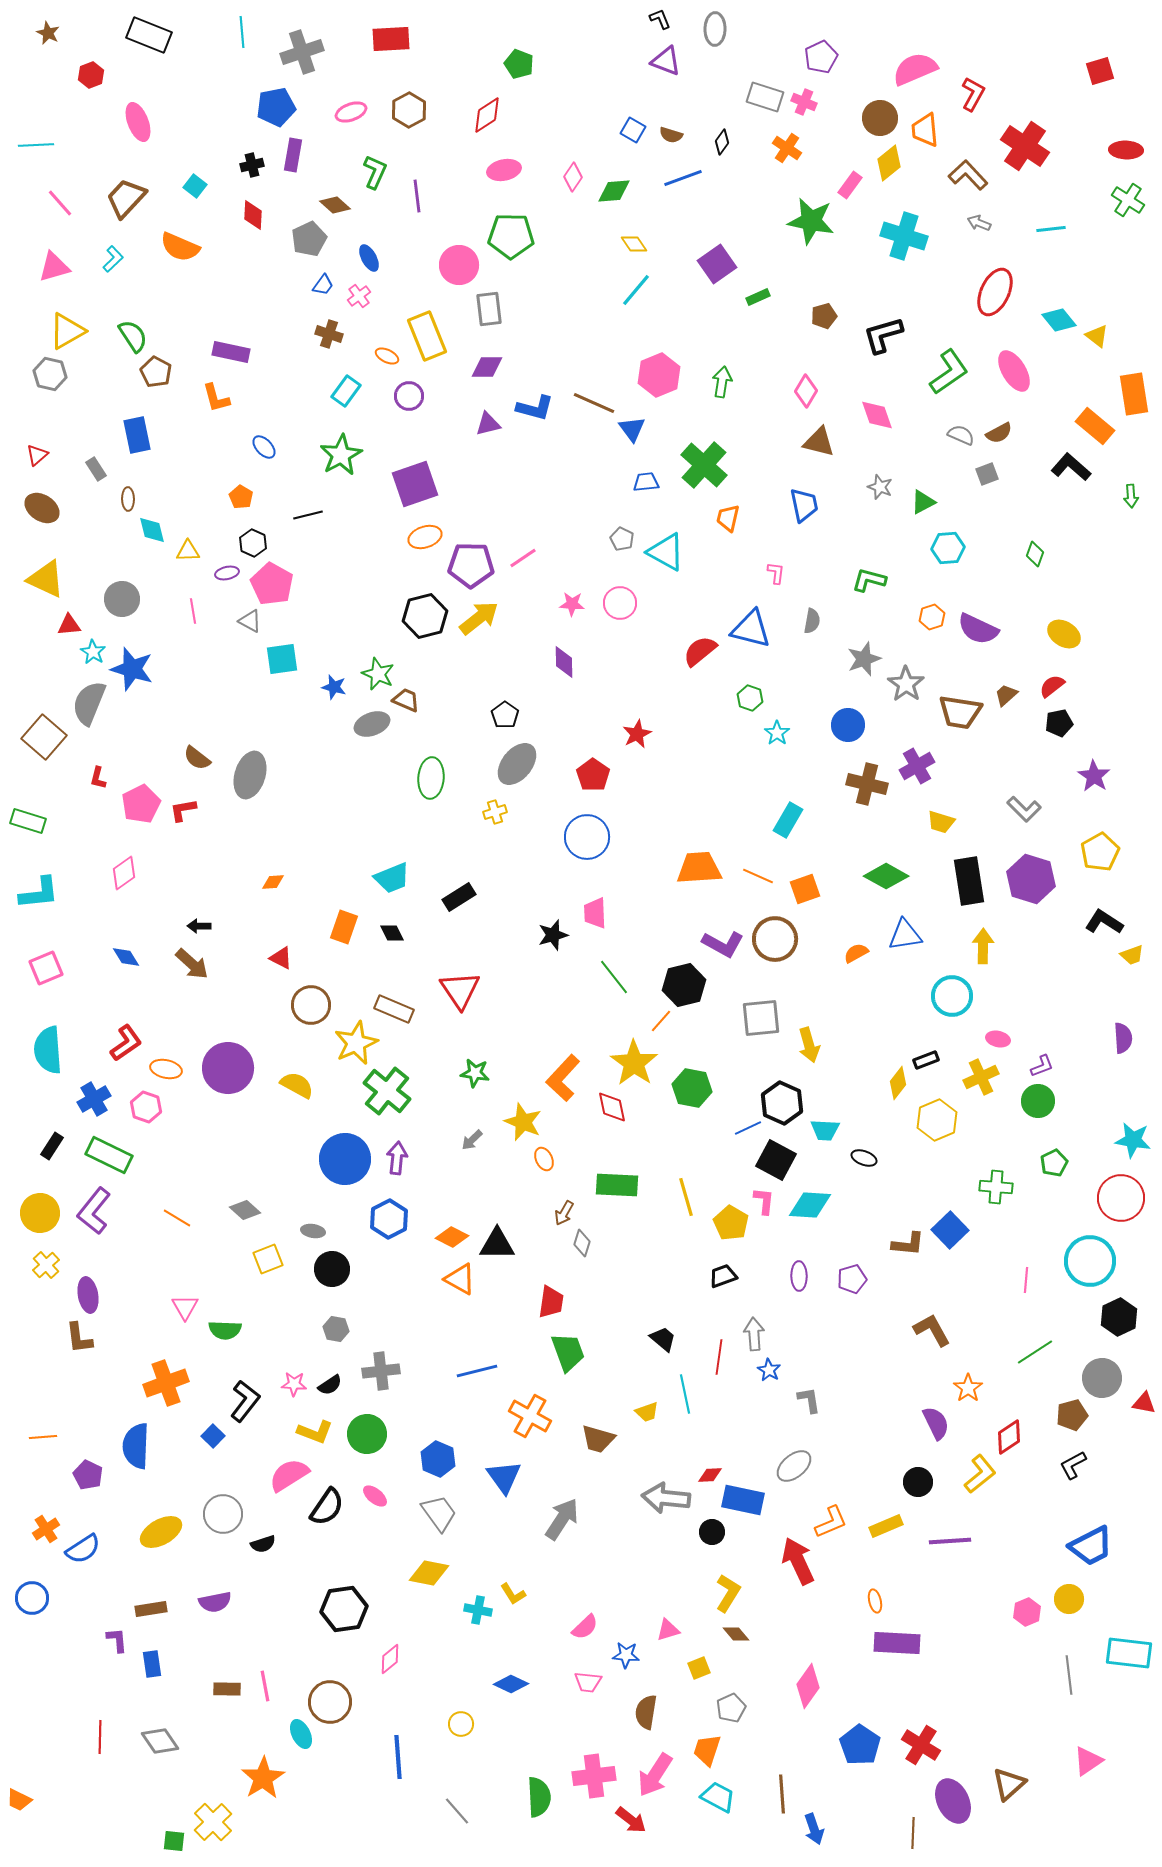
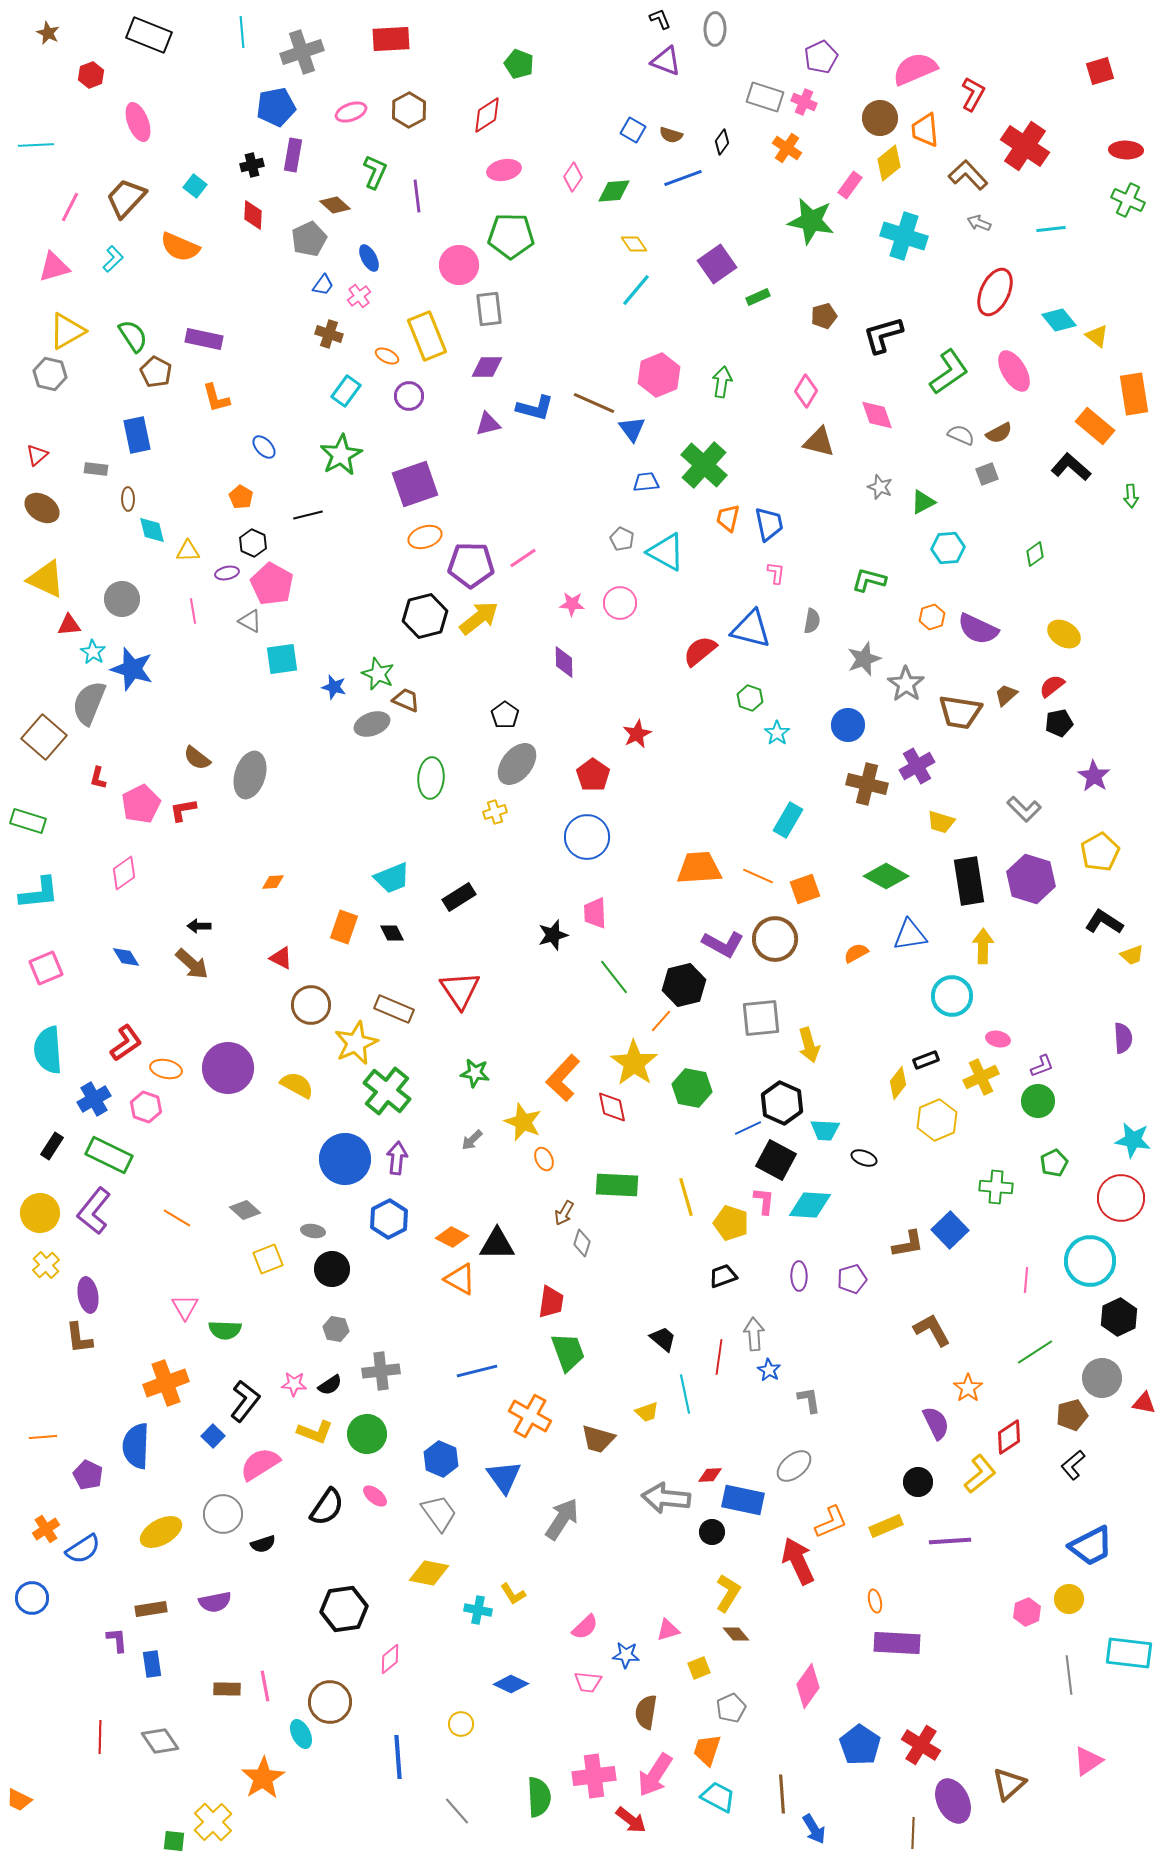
green cross at (1128, 200): rotated 8 degrees counterclockwise
pink line at (60, 203): moved 10 px right, 4 px down; rotated 68 degrees clockwise
purple rectangle at (231, 352): moved 27 px left, 13 px up
gray rectangle at (96, 469): rotated 50 degrees counterclockwise
blue trapezoid at (804, 505): moved 35 px left, 19 px down
green diamond at (1035, 554): rotated 35 degrees clockwise
blue triangle at (905, 935): moved 5 px right
yellow pentagon at (731, 1223): rotated 12 degrees counterclockwise
brown L-shape at (908, 1244): rotated 16 degrees counterclockwise
blue hexagon at (438, 1459): moved 3 px right
black L-shape at (1073, 1465): rotated 12 degrees counterclockwise
pink semicircle at (289, 1475): moved 29 px left, 11 px up
blue arrow at (814, 1829): rotated 12 degrees counterclockwise
